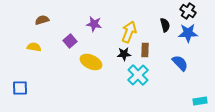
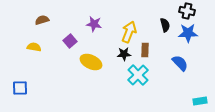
black cross: moved 1 px left; rotated 21 degrees counterclockwise
